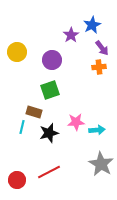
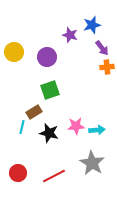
blue star: rotated 12 degrees clockwise
purple star: moved 1 px left; rotated 21 degrees counterclockwise
yellow circle: moved 3 px left
purple circle: moved 5 px left, 3 px up
orange cross: moved 8 px right
brown rectangle: rotated 49 degrees counterclockwise
pink star: moved 4 px down
black star: rotated 30 degrees clockwise
gray star: moved 9 px left, 1 px up
red line: moved 5 px right, 4 px down
red circle: moved 1 px right, 7 px up
